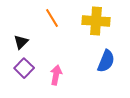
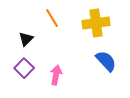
yellow cross: moved 2 px down; rotated 12 degrees counterclockwise
black triangle: moved 5 px right, 3 px up
blue semicircle: rotated 65 degrees counterclockwise
